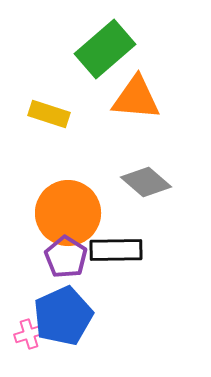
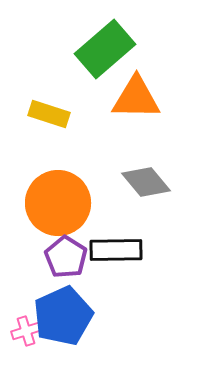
orange triangle: rotated 4 degrees counterclockwise
gray diamond: rotated 9 degrees clockwise
orange circle: moved 10 px left, 10 px up
pink cross: moved 3 px left, 3 px up
